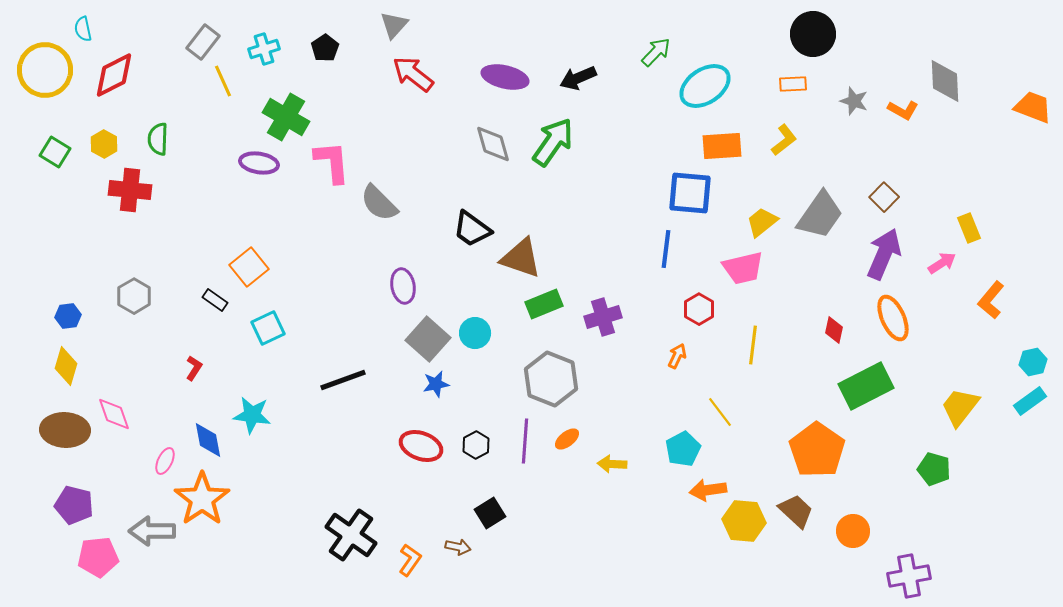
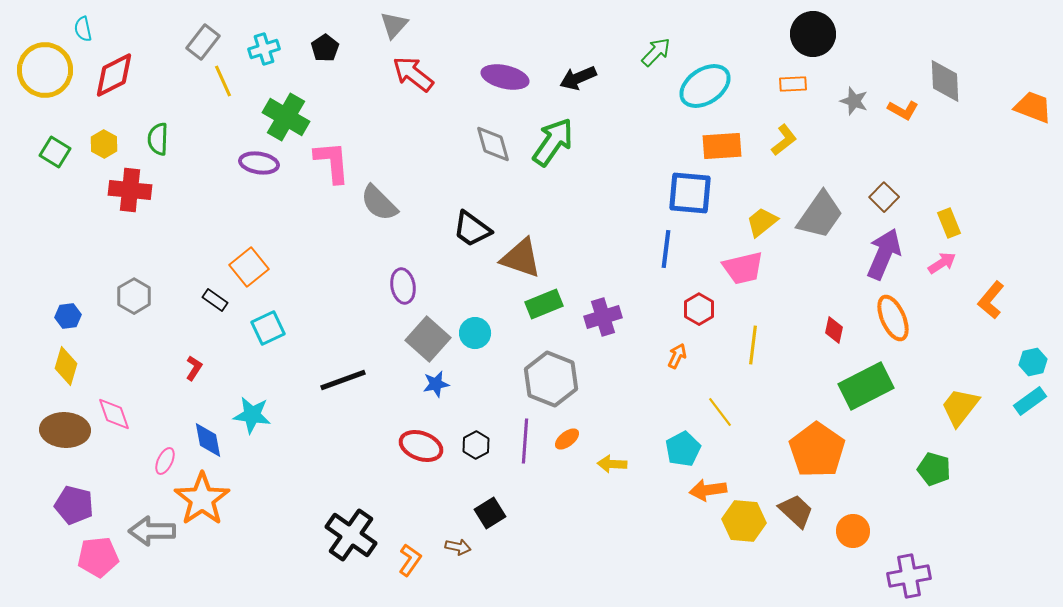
yellow rectangle at (969, 228): moved 20 px left, 5 px up
